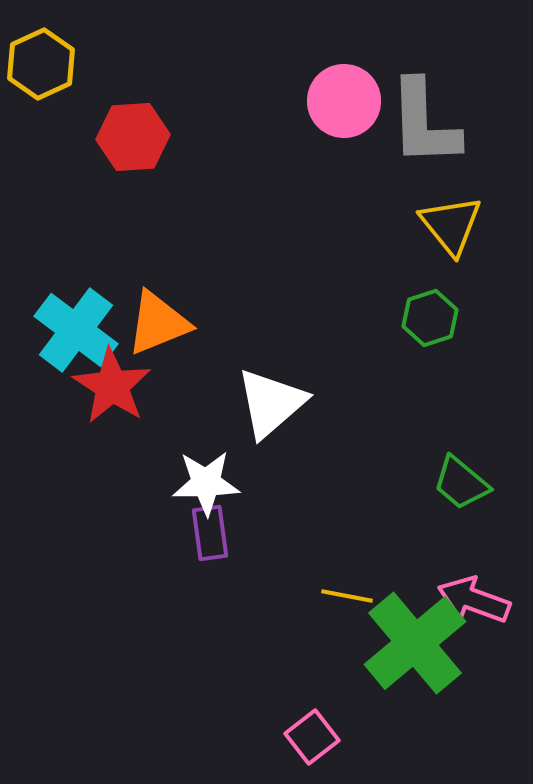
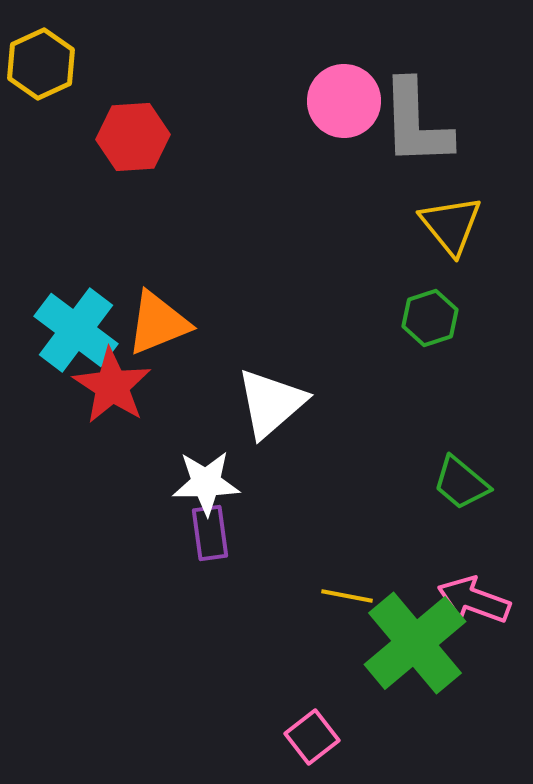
gray L-shape: moved 8 px left
